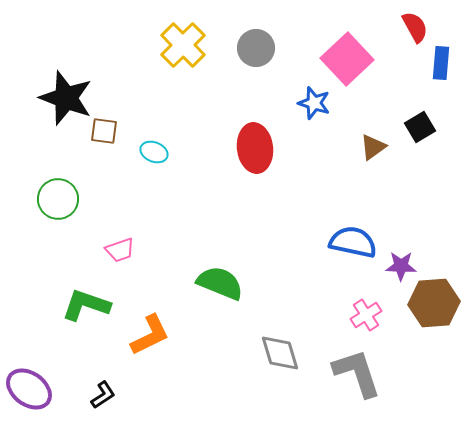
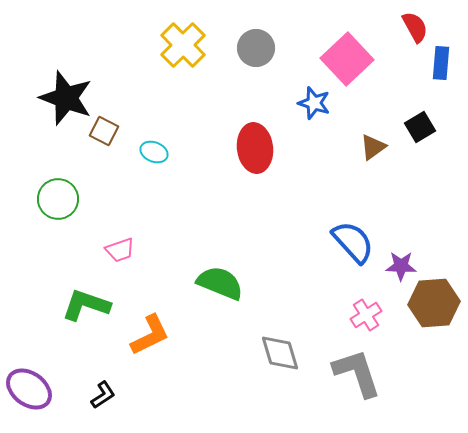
brown square: rotated 20 degrees clockwise
blue semicircle: rotated 36 degrees clockwise
